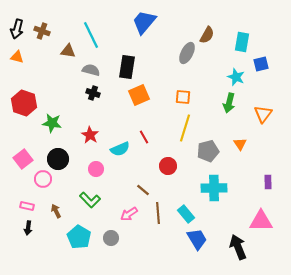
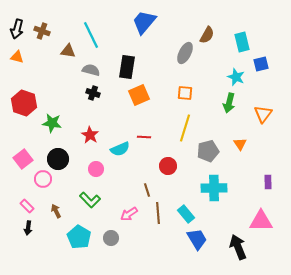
cyan rectangle at (242, 42): rotated 24 degrees counterclockwise
gray ellipse at (187, 53): moved 2 px left
orange square at (183, 97): moved 2 px right, 4 px up
red line at (144, 137): rotated 56 degrees counterclockwise
brown line at (143, 190): moved 4 px right; rotated 32 degrees clockwise
pink rectangle at (27, 206): rotated 32 degrees clockwise
